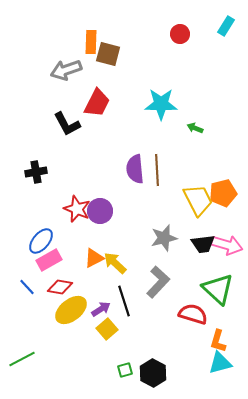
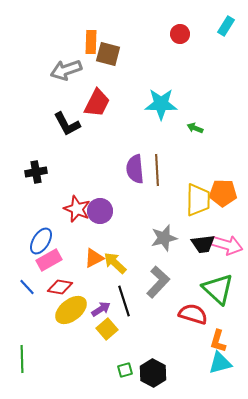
orange pentagon: rotated 16 degrees clockwise
yellow trapezoid: rotated 28 degrees clockwise
blue ellipse: rotated 8 degrees counterclockwise
green line: rotated 64 degrees counterclockwise
